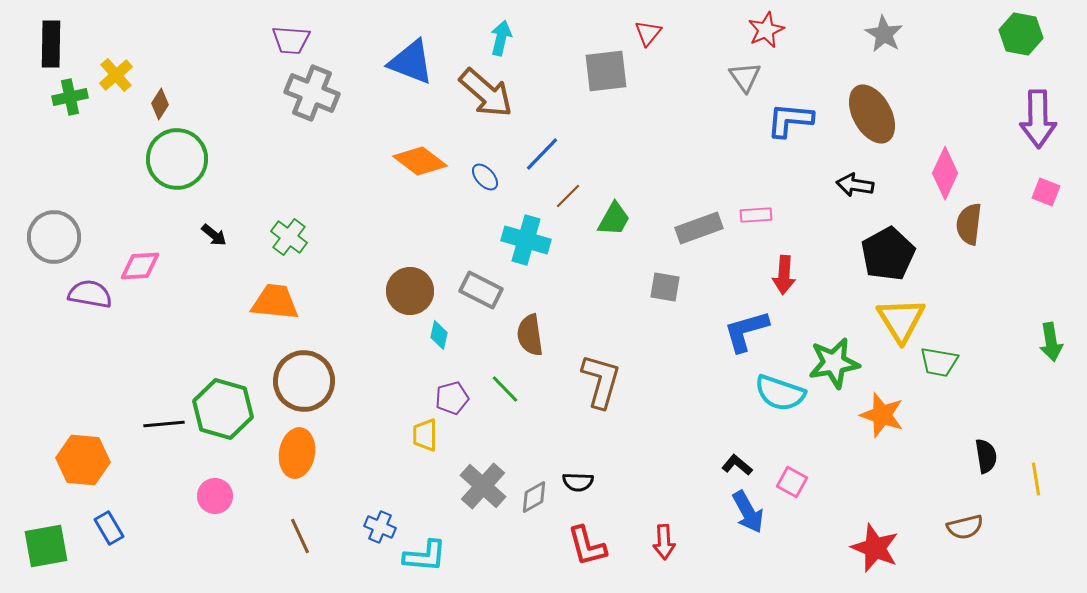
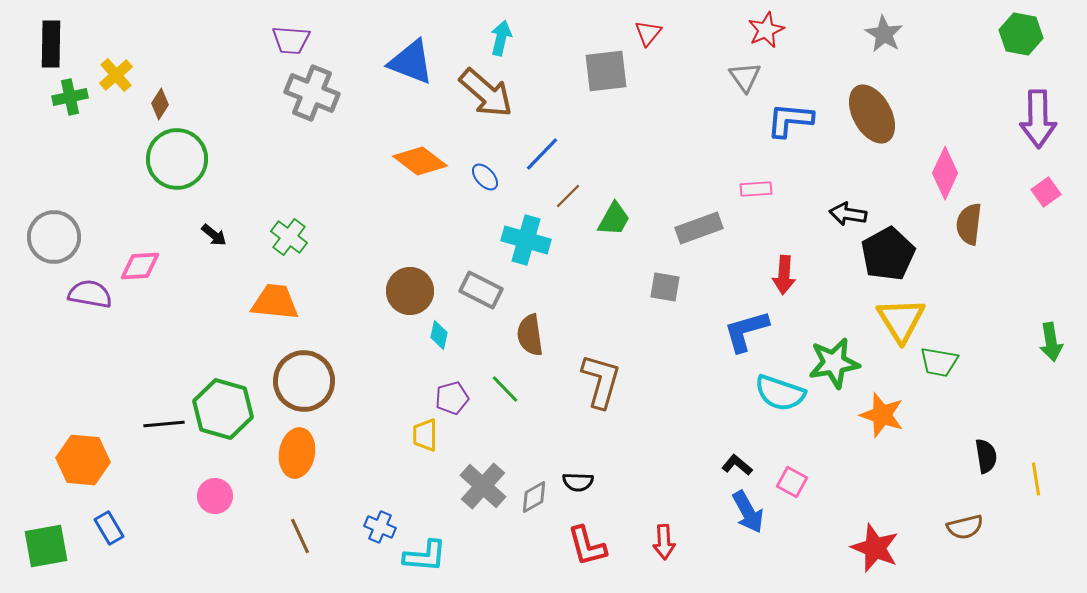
black arrow at (855, 185): moved 7 px left, 29 px down
pink square at (1046, 192): rotated 32 degrees clockwise
pink rectangle at (756, 215): moved 26 px up
